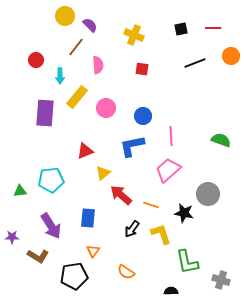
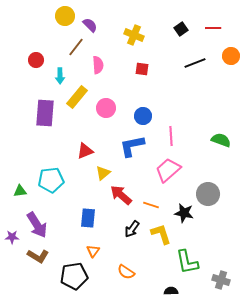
black square: rotated 24 degrees counterclockwise
purple arrow: moved 14 px left, 1 px up
